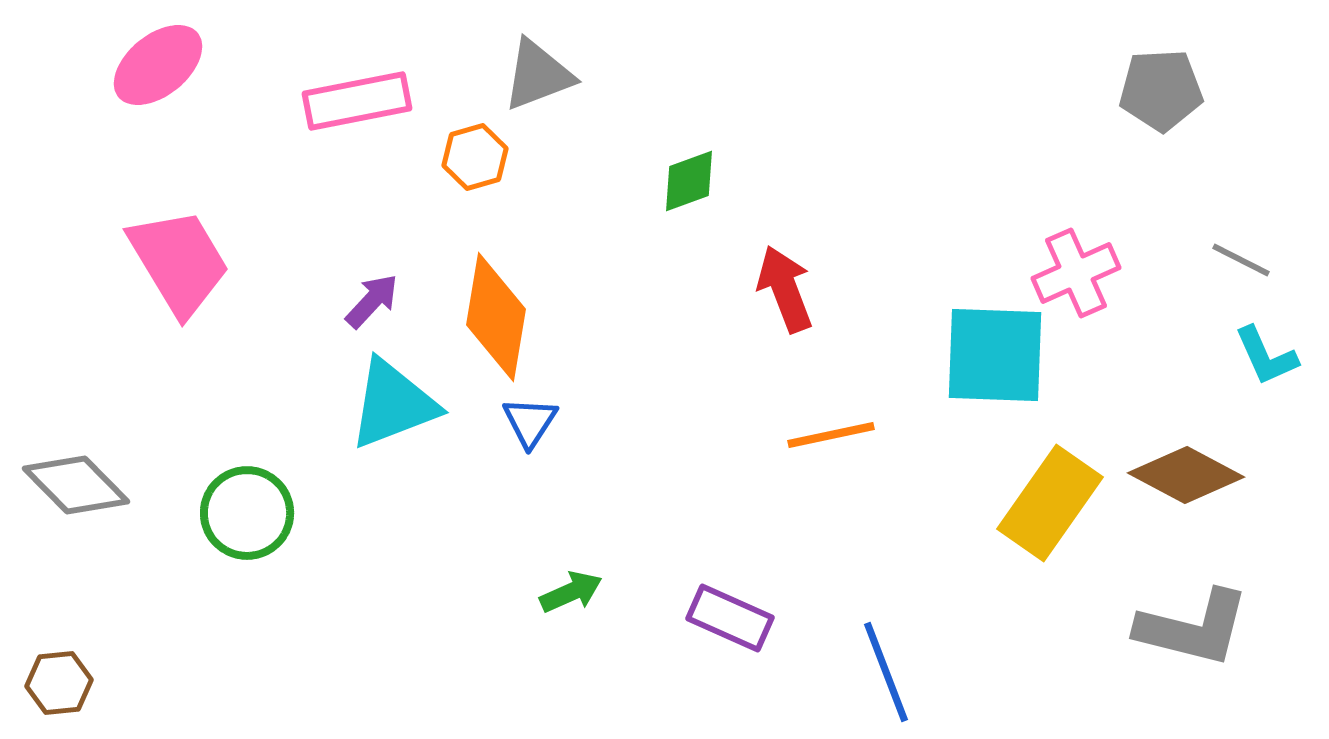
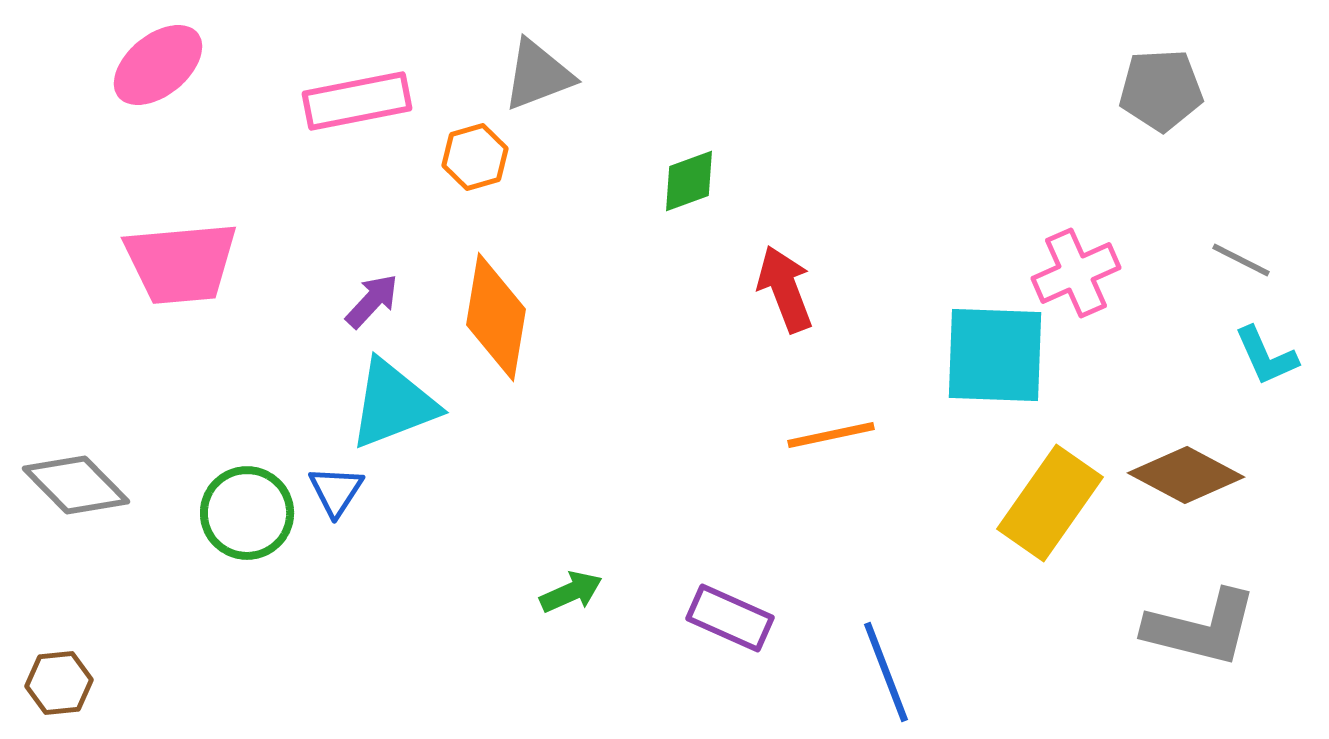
pink trapezoid: moved 2 px right, 1 px down; rotated 116 degrees clockwise
blue triangle: moved 194 px left, 69 px down
gray L-shape: moved 8 px right
